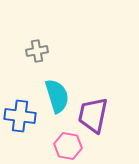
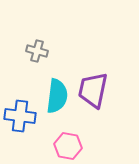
gray cross: rotated 25 degrees clockwise
cyan semicircle: rotated 24 degrees clockwise
purple trapezoid: moved 25 px up
